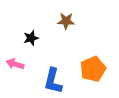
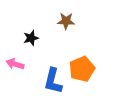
orange pentagon: moved 11 px left
